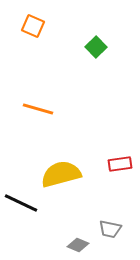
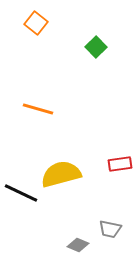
orange square: moved 3 px right, 3 px up; rotated 15 degrees clockwise
black line: moved 10 px up
